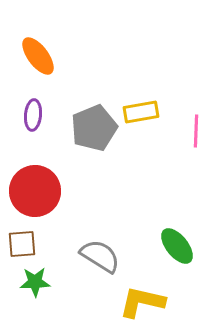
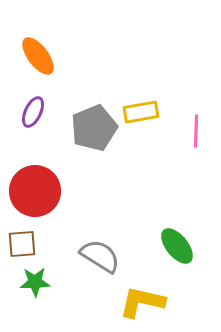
purple ellipse: moved 3 px up; rotated 20 degrees clockwise
